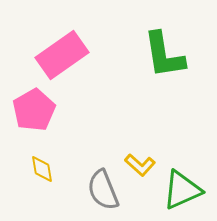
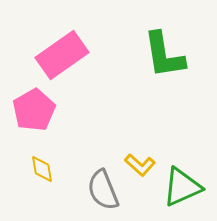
green triangle: moved 3 px up
